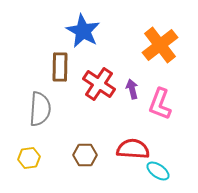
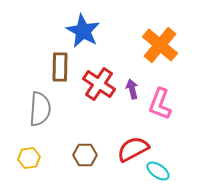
orange cross: rotated 12 degrees counterclockwise
red semicircle: rotated 32 degrees counterclockwise
